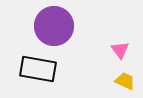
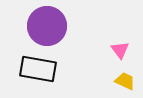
purple circle: moved 7 px left
